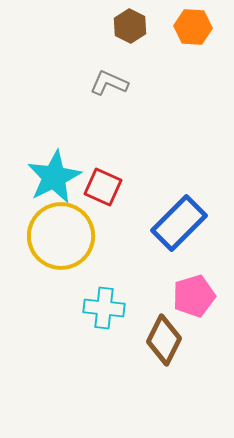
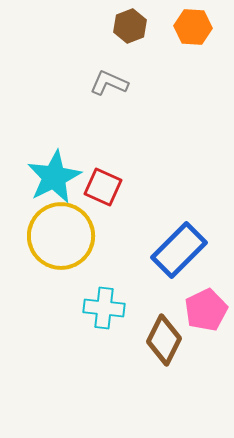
brown hexagon: rotated 12 degrees clockwise
blue rectangle: moved 27 px down
pink pentagon: moved 12 px right, 14 px down; rotated 9 degrees counterclockwise
